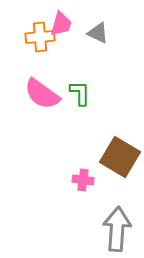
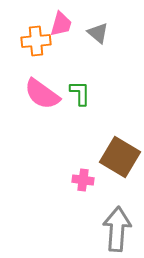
gray triangle: rotated 15 degrees clockwise
orange cross: moved 4 px left, 4 px down
